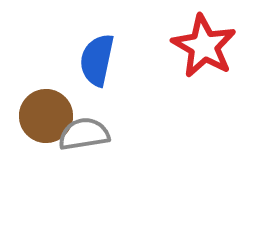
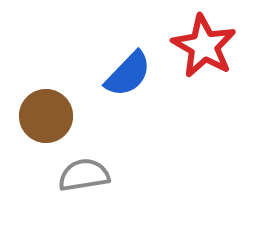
blue semicircle: moved 31 px right, 14 px down; rotated 148 degrees counterclockwise
gray semicircle: moved 41 px down
